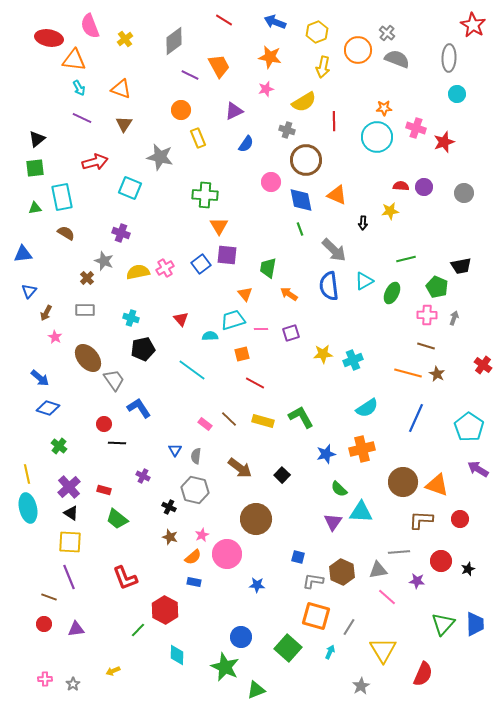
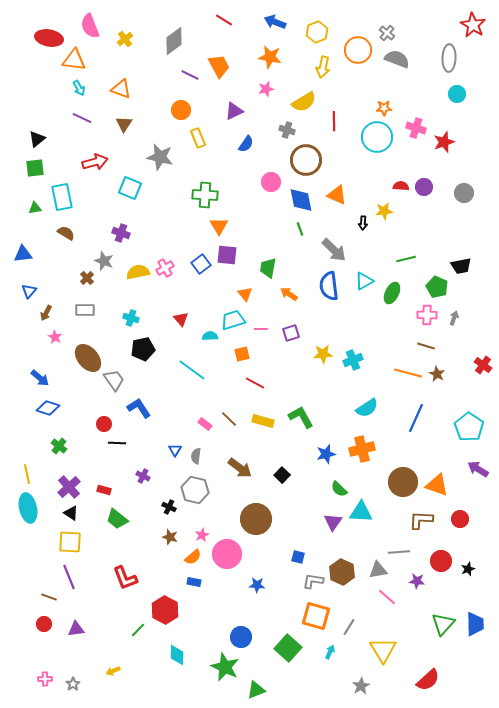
yellow star at (390, 211): moved 6 px left
red semicircle at (423, 674): moved 5 px right, 6 px down; rotated 25 degrees clockwise
